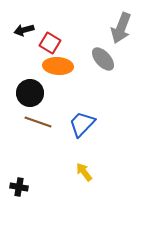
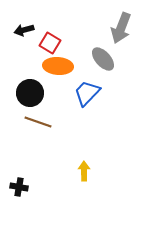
blue trapezoid: moved 5 px right, 31 px up
yellow arrow: moved 1 px up; rotated 36 degrees clockwise
